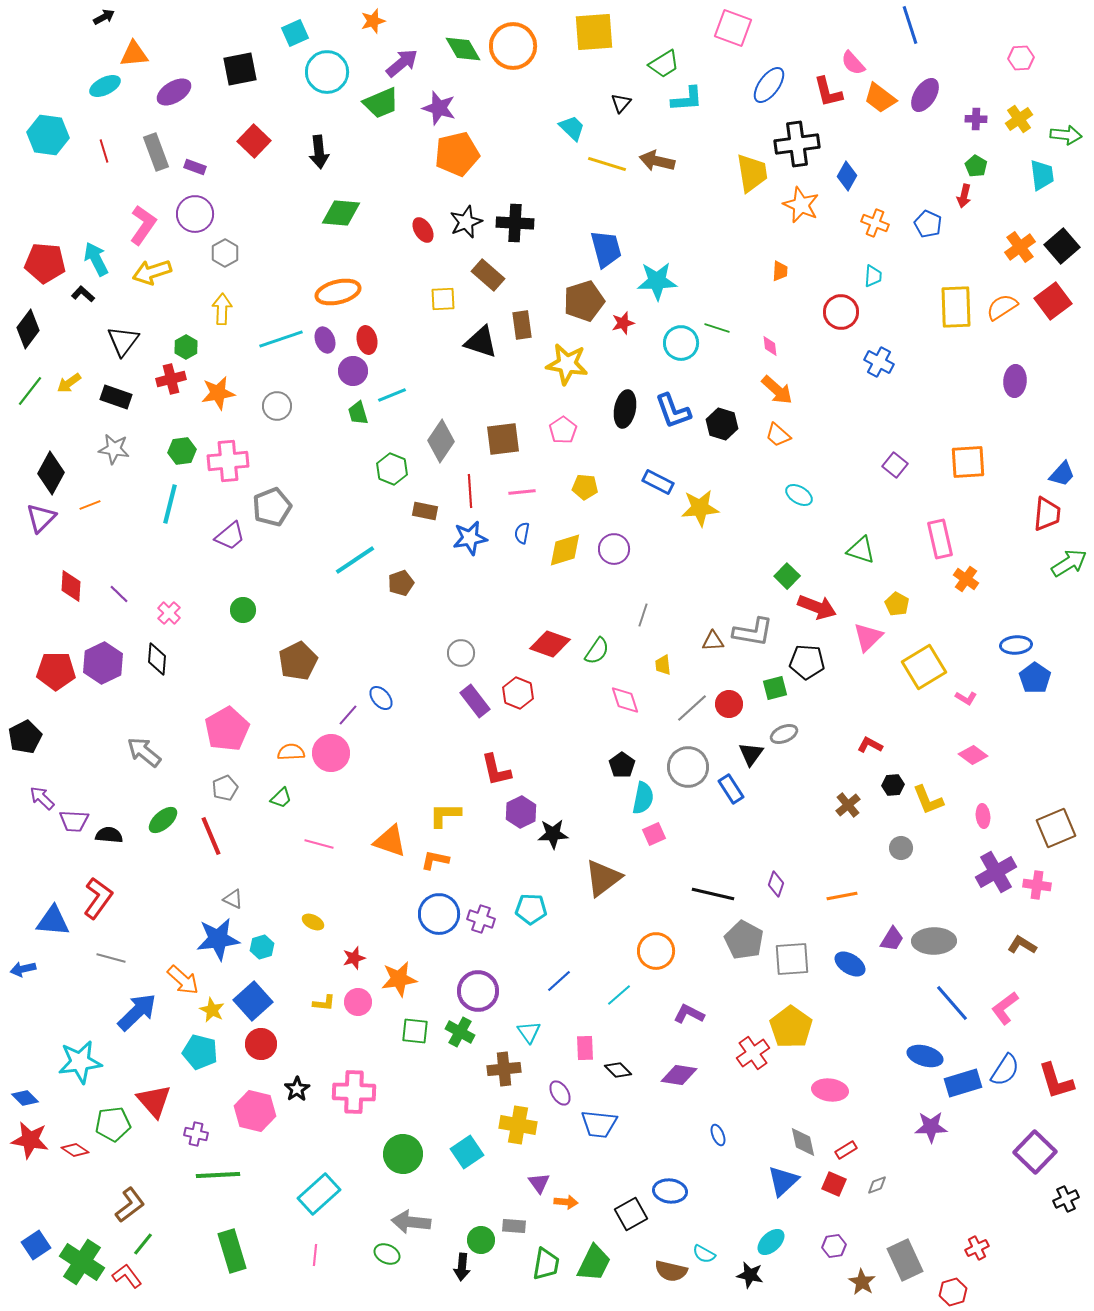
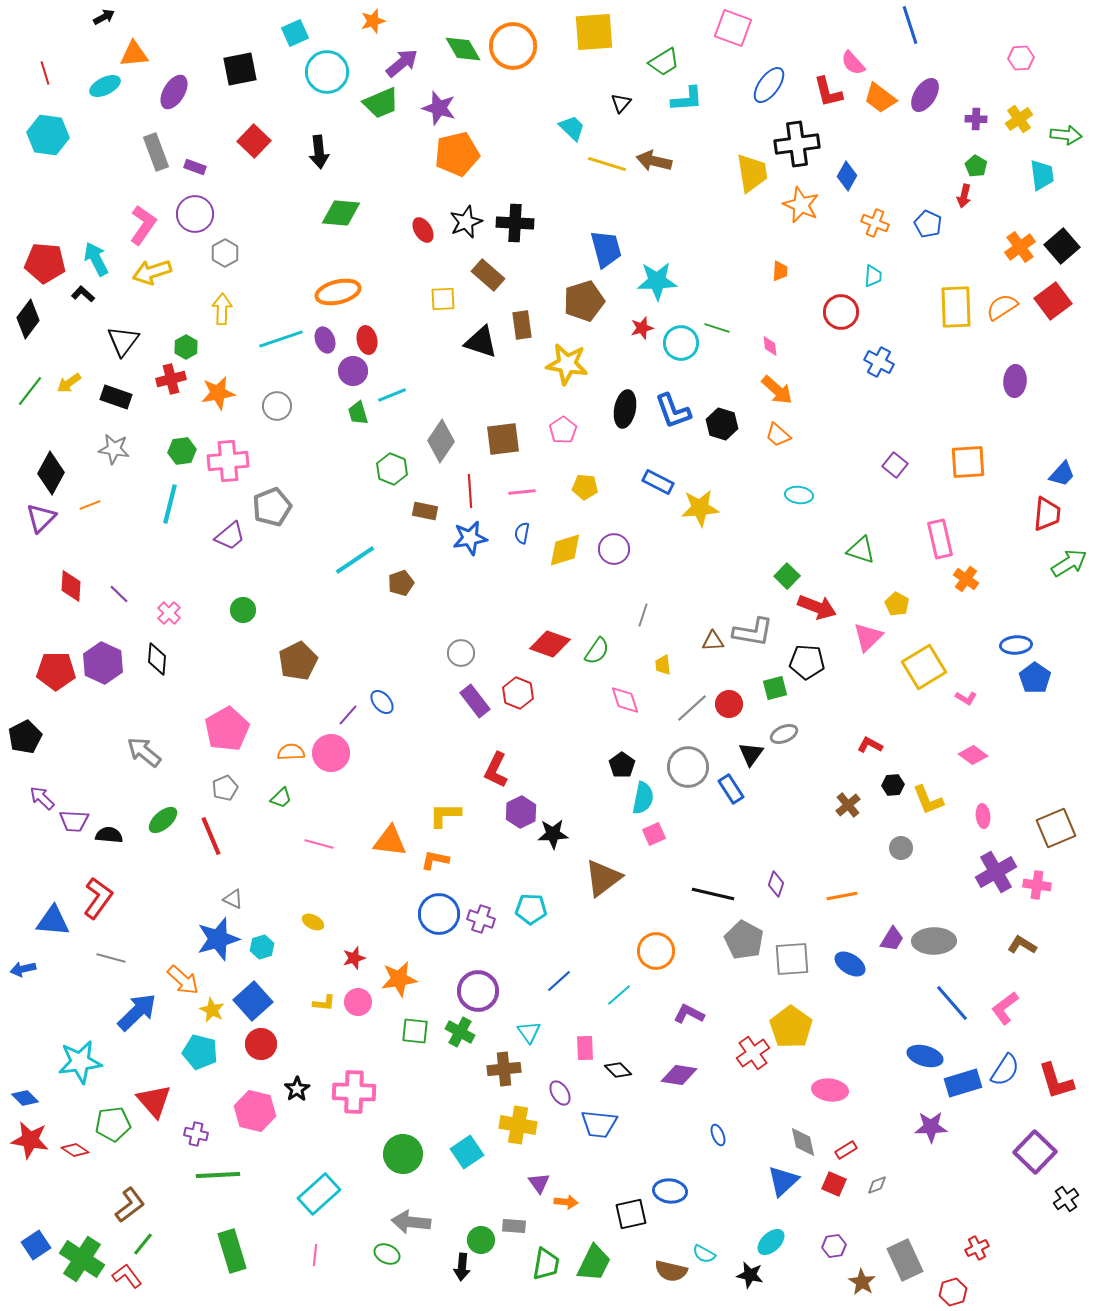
green trapezoid at (664, 64): moved 2 px up
purple ellipse at (174, 92): rotated 28 degrees counterclockwise
red line at (104, 151): moved 59 px left, 78 px up
brown arrow at (657, 161): moved 3 px left
red star at (623, 323): moved 19 px right, 5 px down
black diamond at (28, 329): moved 10 px up
cyan ellipse at (799, 495): rotated 24 degrees counterclockwise
purple hexagon at (103, 663): rotated 9 degrees counterclockwise
blue ellipse at (381, 698): moved 1 px right, 4 px down
red L-shape at (496, 770): rotated 39 degrees clockwise
orange triangle at (390, 841): rotated 12 degrees counterclockwise
blue star at (218, 939): rotated 9 degrees counterclockwise
black cross at (1066, 1199): rotated 10 degrees counterclockwise
black square at (631, 1214): rotated 16 degrees clockwise
green cross at (82, 1262): moved 3 px up
